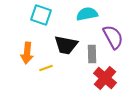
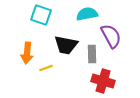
purple semicircle: moved 2 px left, 1 px up
red cross: moved 2 px left, 3 px down; rotated 25 degrees counterclockwise
